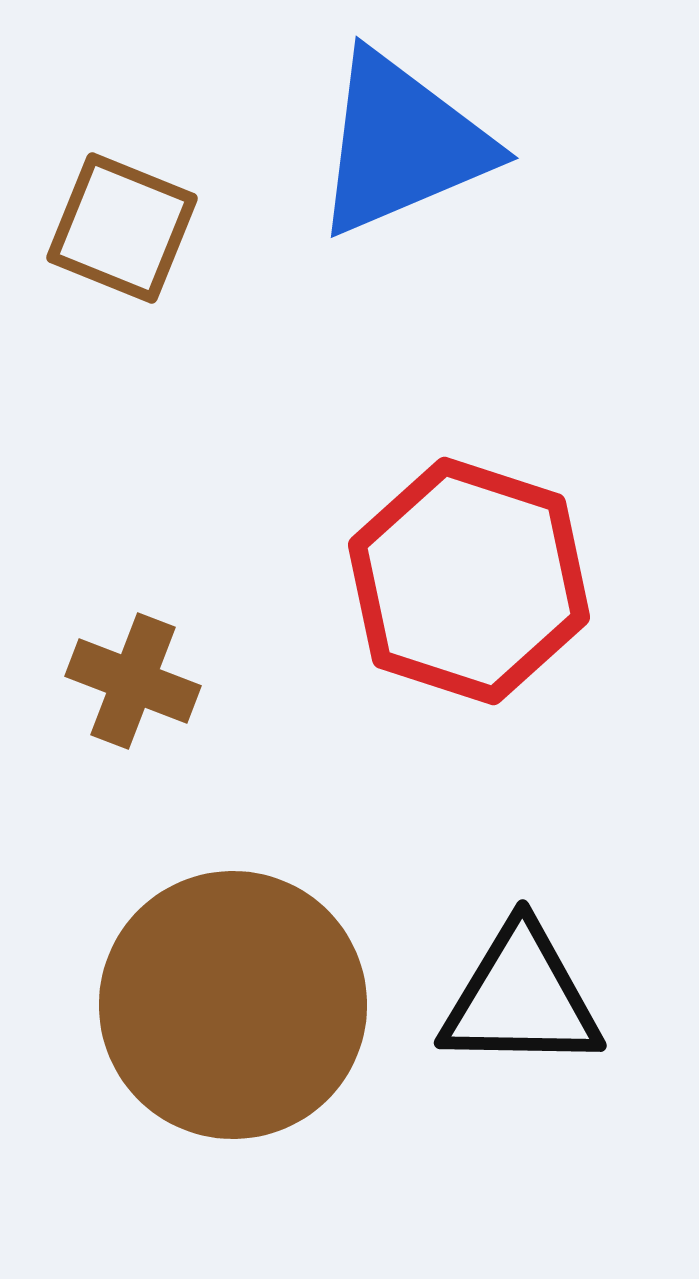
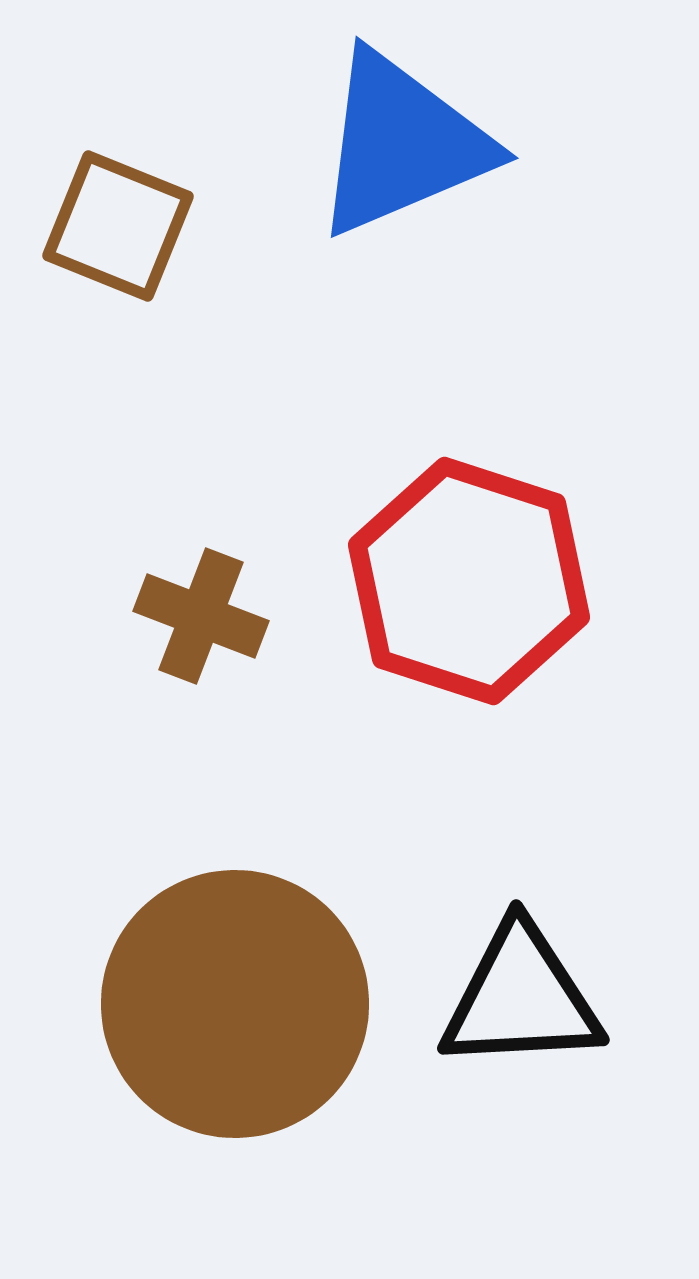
brown square: moved 4 px left, 2 px up
brown cross: moved 68 px right, 65 px up
black triangle: rotated 4 degrees counterclockwise
brown circle: moved 2 px right, 1 px up
